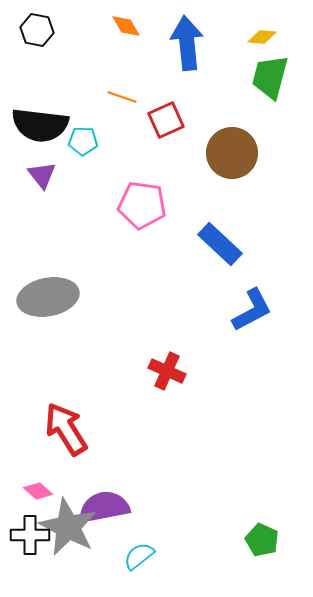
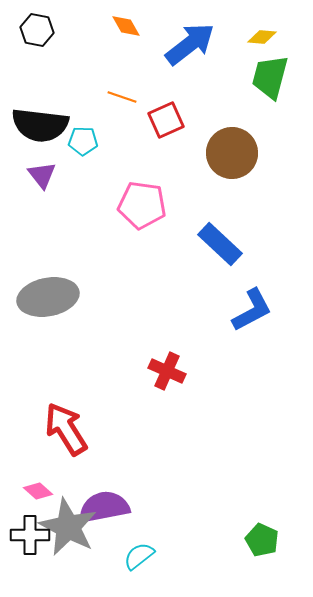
blue arrow: moved 3 px right, 1 px down; rotated 58 degrees clockwise
